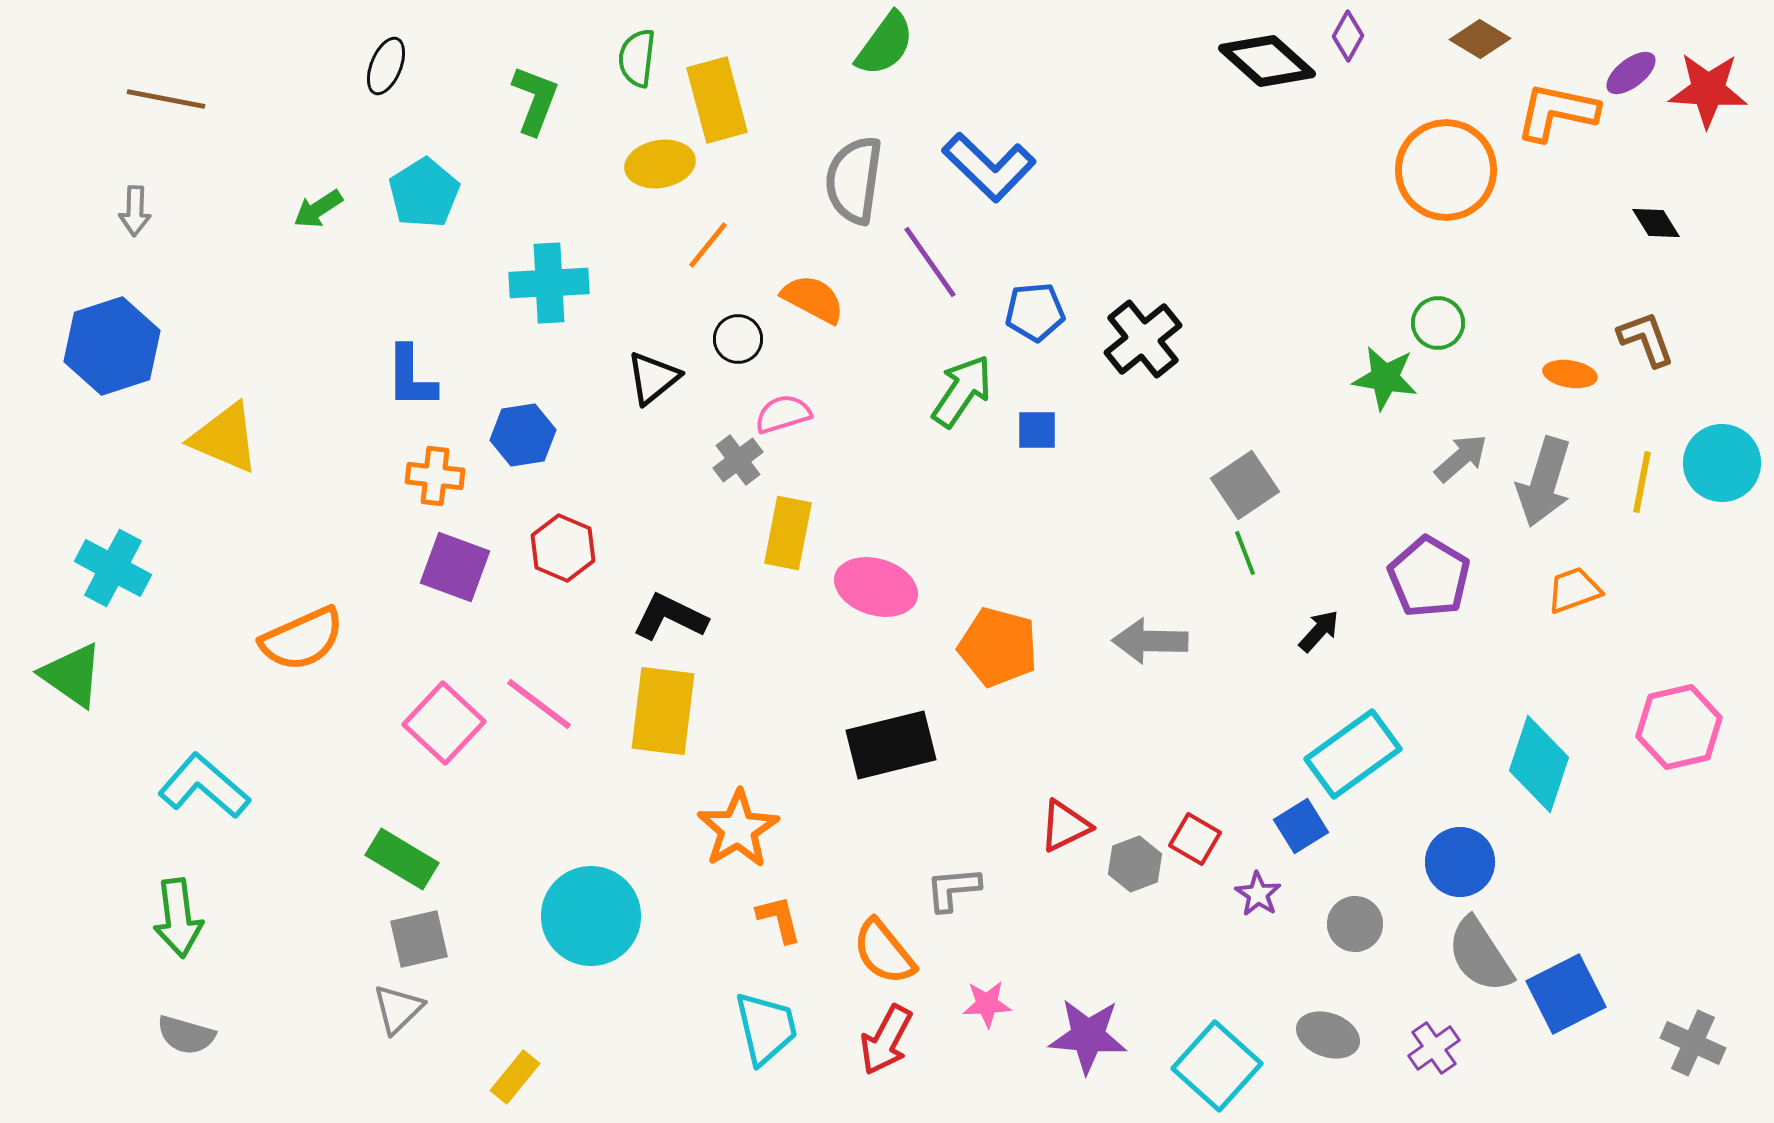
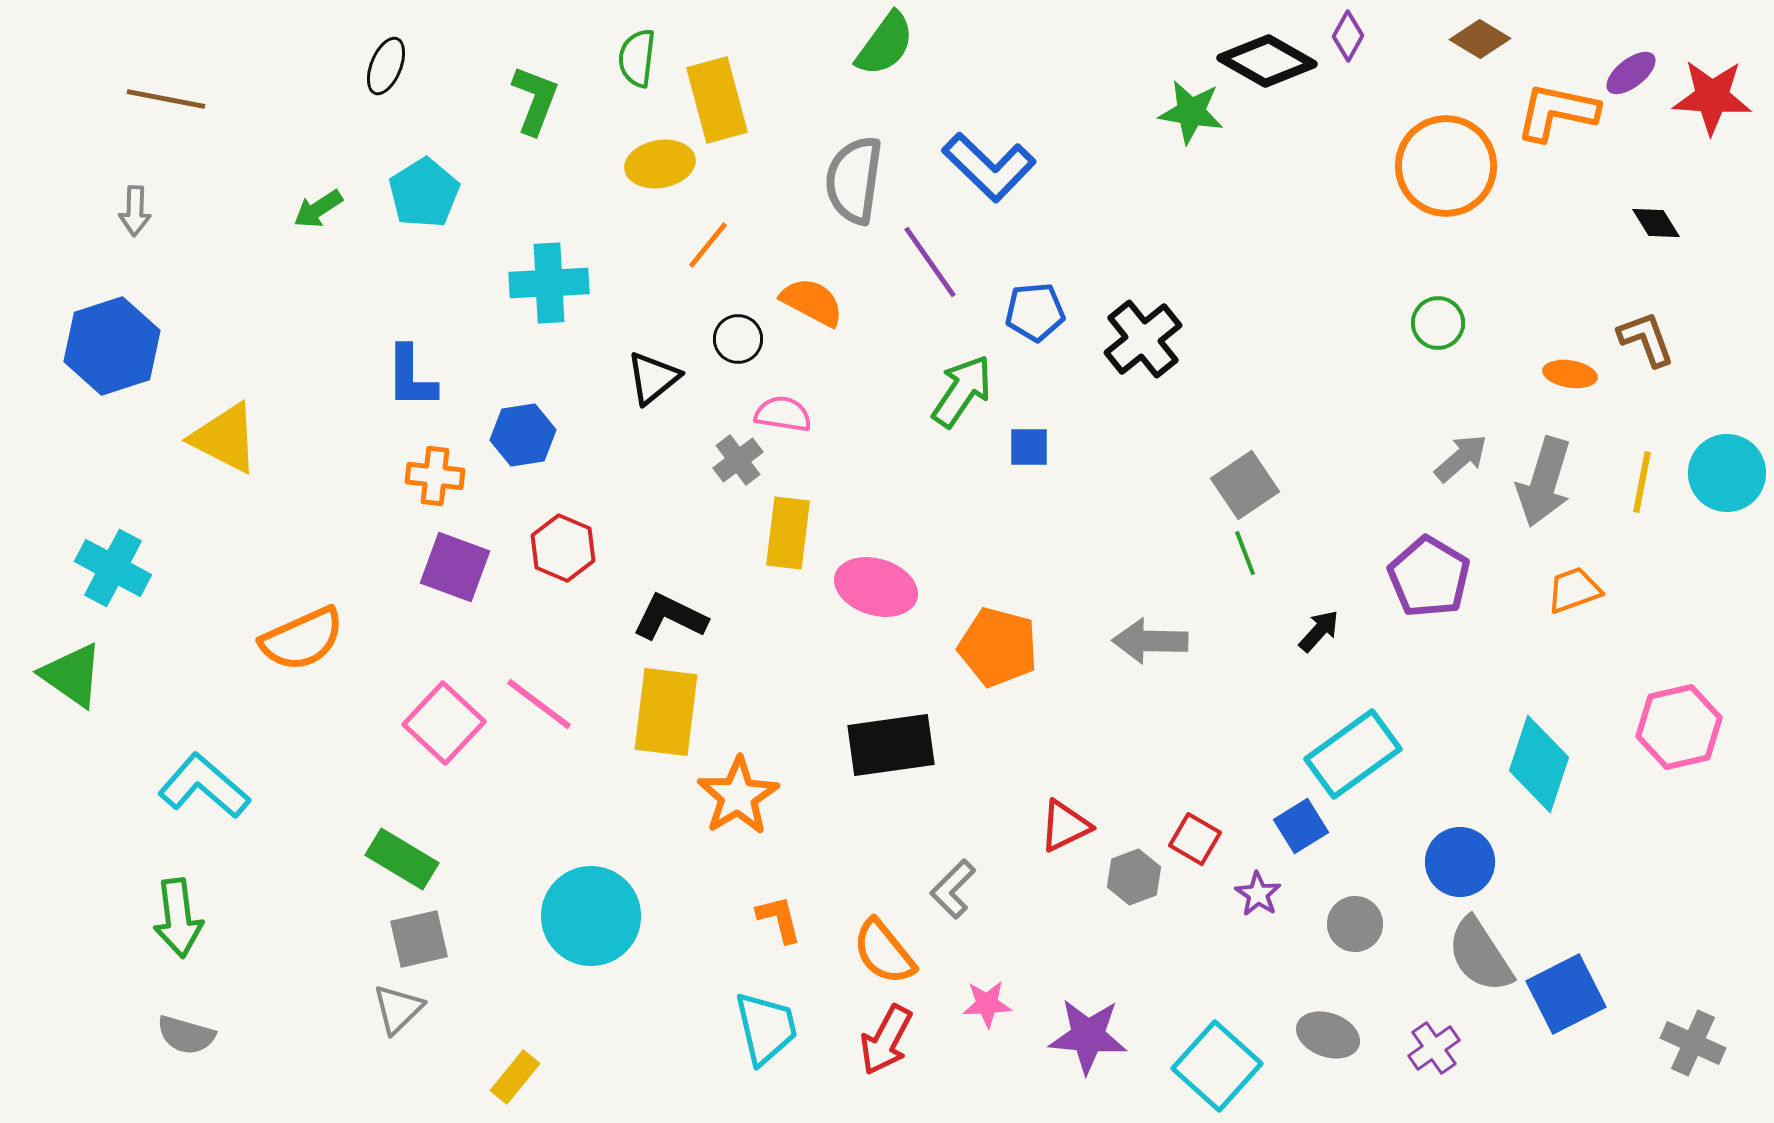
black diamond at (1267, 61): rotated 12 degrees counterclockwise
red star at (1708, 90): moved 4 px right, 7 px down
orange circle at (1446, 170): moved 4 px up
orange semicircle at (813, 299): moved 1 px left, 3 px down
green star at (1385, 378): moved 194 px left, 266 px up
pink semicircle at (783, 414): rotated 26 degrees clockwise
blue square at (1037, 430): moved 8 px left, 17 px down
yellow triangle at (225, 438): rotated 4 degrees clockwise
cyan circle at (1722, 463): moved 5 px right, 10 px down
yellow rectangle at (788, 533): rotated 4 degrees counterclockwise
yellow rectangle at (663, 711): moved 3 px right, 1 px down
black rectangle at (891, 745): rotated 6 degrees clockwise
orange star at (738, 829): moved 33 px up
gray hexagon at (1135, 864): moved 1 px left, 13 px down
gray L-shape at (953, 889): rotated 40 degrees counterclockwise
